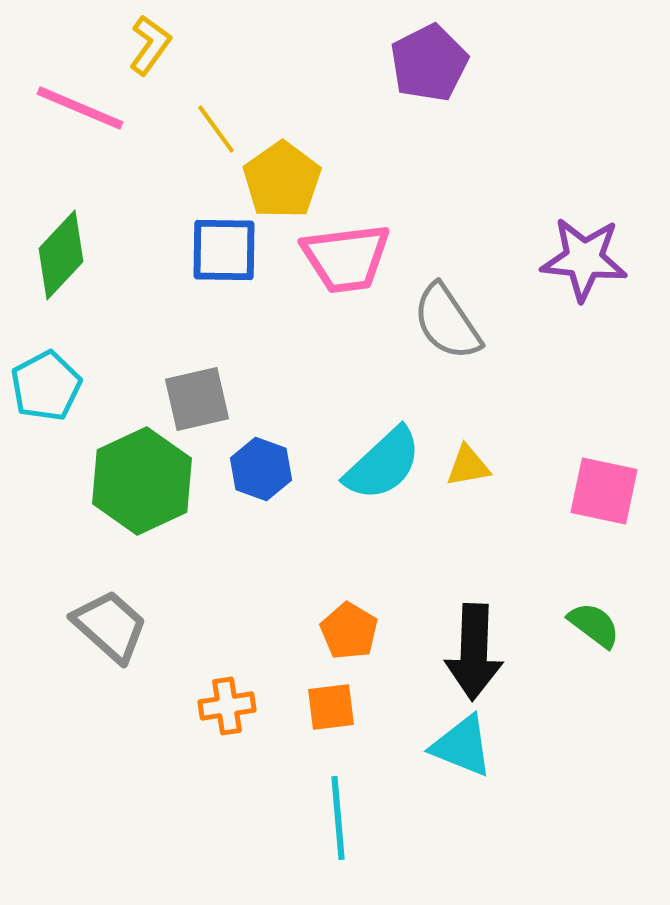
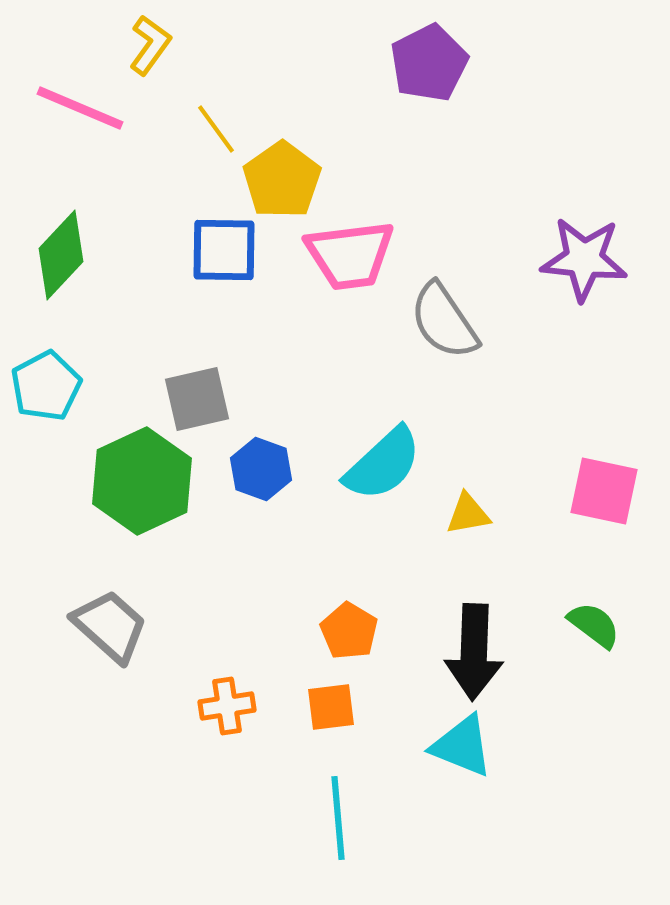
pink trapezoid: moved 4 px right, 3 px up
gray semicircle: moved 3 px left, 1 px up
yellow triangle: moved 48 px down
